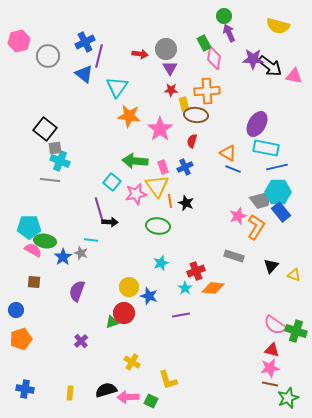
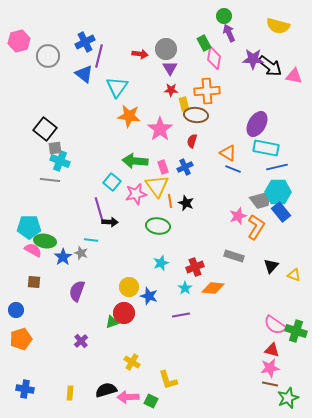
red cross at (196, 271): moved 1 px left, 4 px up
